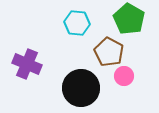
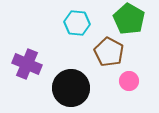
pink circle: moved 5 px right, 5 px down
black circle: moved 10 px left
